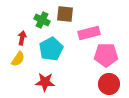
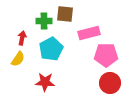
green cross: moved 2 px right, 1 px down; rotated 28 degrees counterclockwise
red circle: moved 1 px right, 1 px up
